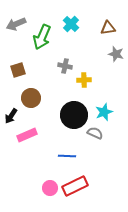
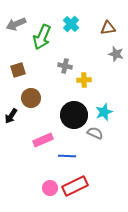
pink rectangle: moved 16 px right, 5 px down
